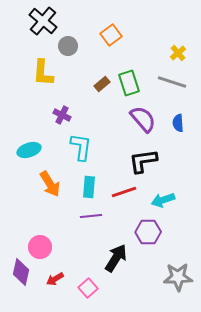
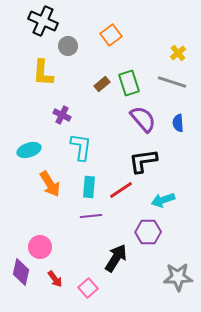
black cross: rotated 16 degrees counterclockwise
red line: moved 3 px left, 2 px up; rotated 15 degrees counterclockwise
red arrow: rotated 96 degrees counterclockwise
